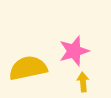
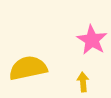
pink star: moved 18 px right, 11 px up; rotated 24 degrees counterclockwise
